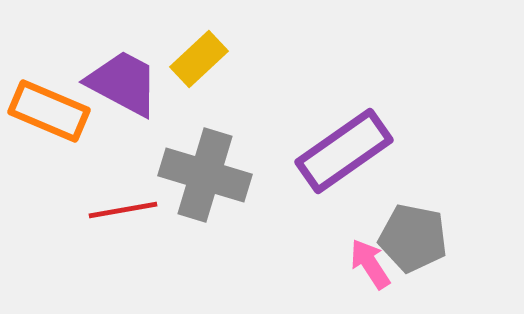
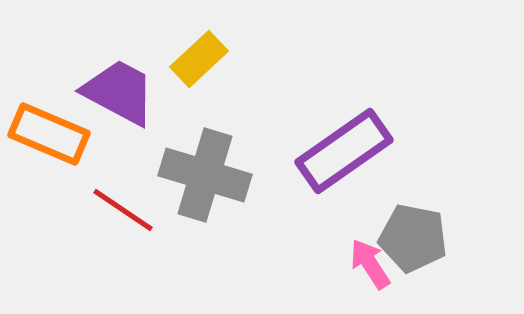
purple trapezoid: moved 4 px left, 9 px down
orange rectangle: moved 23 px down
red line: rotated 44 degrees clockwise
